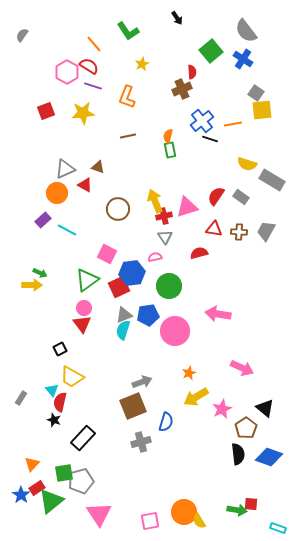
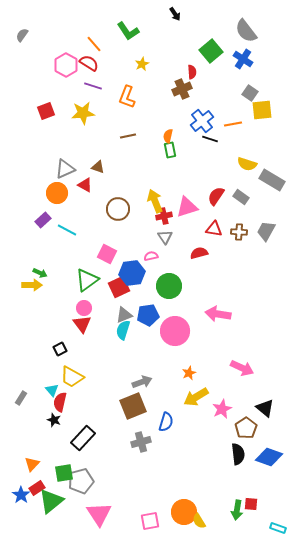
black arrow at (177, 18): moved 2 px left, 4 px up
red semicircle at (89, 66): moved 3 px up
pink hexagon at (67, 72): moved 1 px left, 7 px up
gray square at (256, 93): moved 6 px left
pink semicircle at (155, 257): moved 4 px left, 1 px up
green arrow at (237, 510): rotated 90 degrees clockwise
